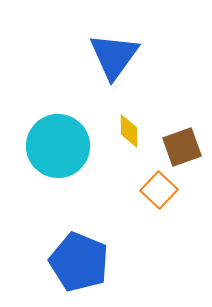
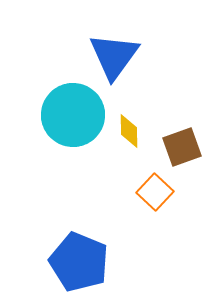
cyan circle: moved 15 px right, 31 px up
orange square: moved 4 px left, 2 px down
